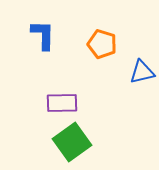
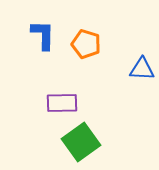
orange pentagon: moved 16 px left
blue triangle: moved 3 px up; rotated 16 degrees clockwise
green square: moved 9 px right
